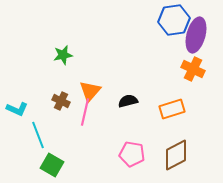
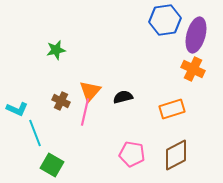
blue hexagon: moved 9 px left
green star: moved 7 px left, 5 px up
black semicircle: moved 5 px left, 4 px up
cyan line: moved 3 px left, 2 px up
